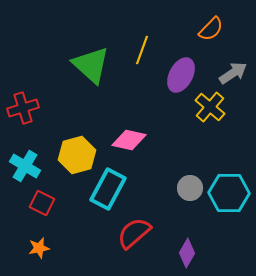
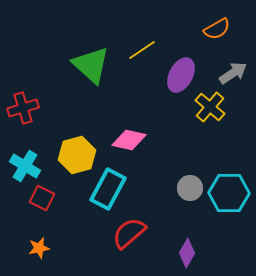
orange semicircle: moved 6 px right; rotated 16 degrees clockwise
yellow line: rotated 36 degrees clockwise
red square: moved 5 px up
red semicircle: moved 5 px left
